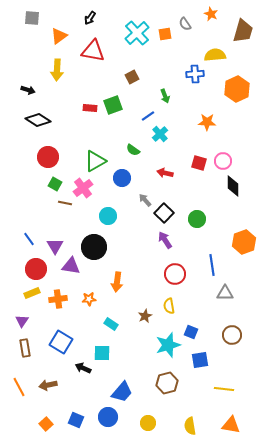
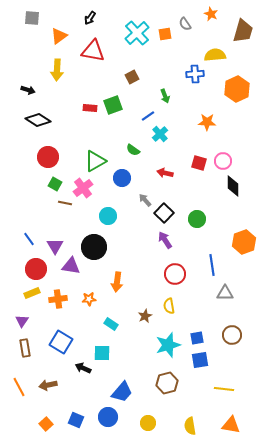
blue square at (191, 332): moved 6 px right, 6 px down; rotated 32 degrees counterclockwise
